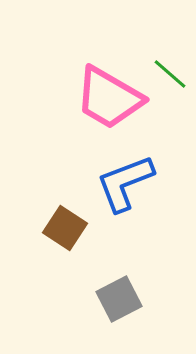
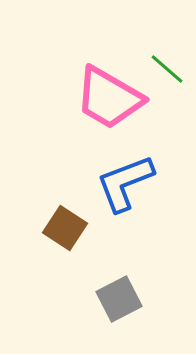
green line: moved 3 px left, 5 px up
